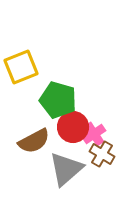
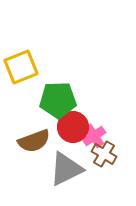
green pentagon: rotated 18 degrees counterclockwise
pink cross: moved 2 px down
brown semicircle: rotated 8 degrees clockwise
brown cross: moved 2 px right
gray triangle: rotated 15 degrees clockwise
